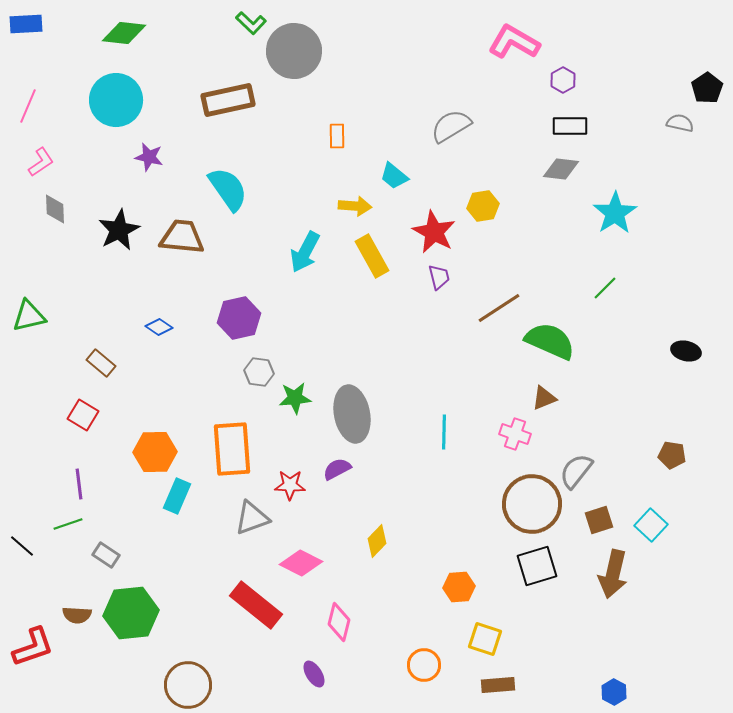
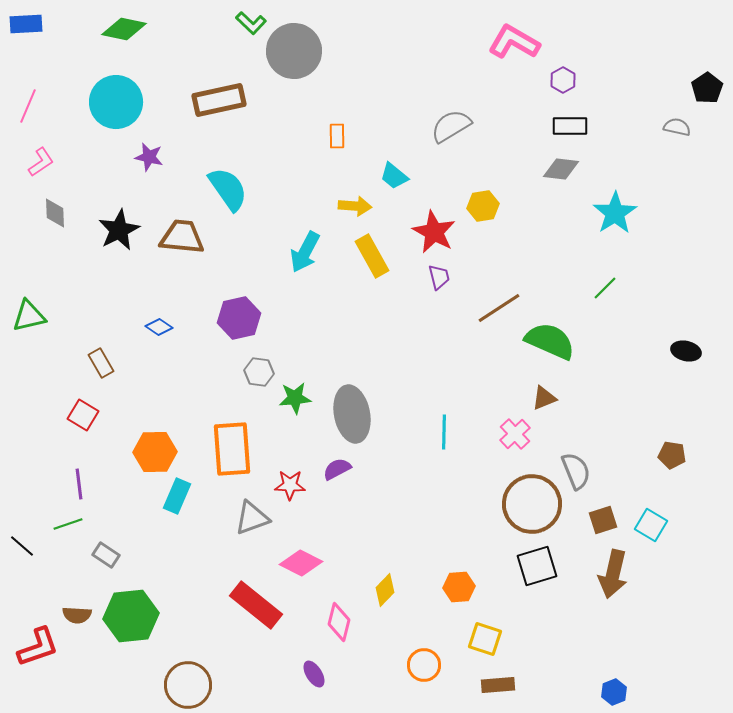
green diamond at (124, 33): moved 4 px up; rotated 6 degrees clockwise
cyan circle at (116, 100): moved 2 px down
brown rectangle at (228, 100): moved 9 px left
gray semicircle at (680, 123): moved 3 px left, 4 px down
gray diamond at (55, 209): moved 4 px down
brown rectangle at (101, 363): rotated 20 degrees clockwise
pink cross at (515, 434): rotated 28 degrees clockwise
gray semicircle at (576, 471): rotated 120 degrees clockwise
brown square at (599, 520): moved 4 px right
cyan square at (651, 525): rotated 12 degrees counterclockwise
yellow diamond at (377, 541): moved 8 px right, 49 px down
green hexagon at (131, 613): moved 3 px down
red L-shape at (33, 647): moved 5 px right
blue hexagon at (614, 692): rotated 10 degrees clockwise
